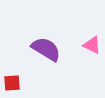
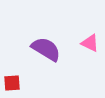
pink triangle: moved 2 px left, 2 px up
